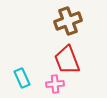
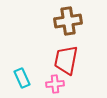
brown cross: rotated 12 degrees clockwise
red trapezoid: moved 1 px left; rotated 32 degrees clockwise
